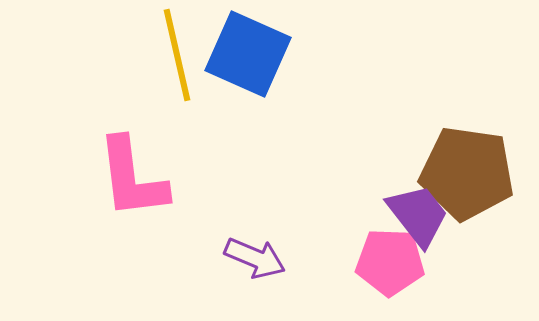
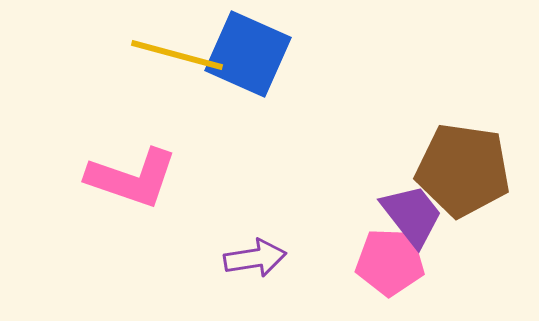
yellow line: rotated 62 degrees counterclockwise
brown pentagon: moved 4 px left, 3 px up
pink L-shape: rotated 64 degrees counterclockwise
purple trapezoid: moved 6 px left
purple arrow: rotated 32 degrees counterclockwise
